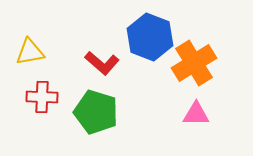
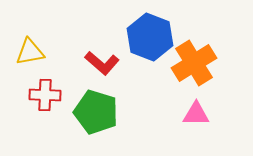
red cross: moved 3 px right, 2 px up
